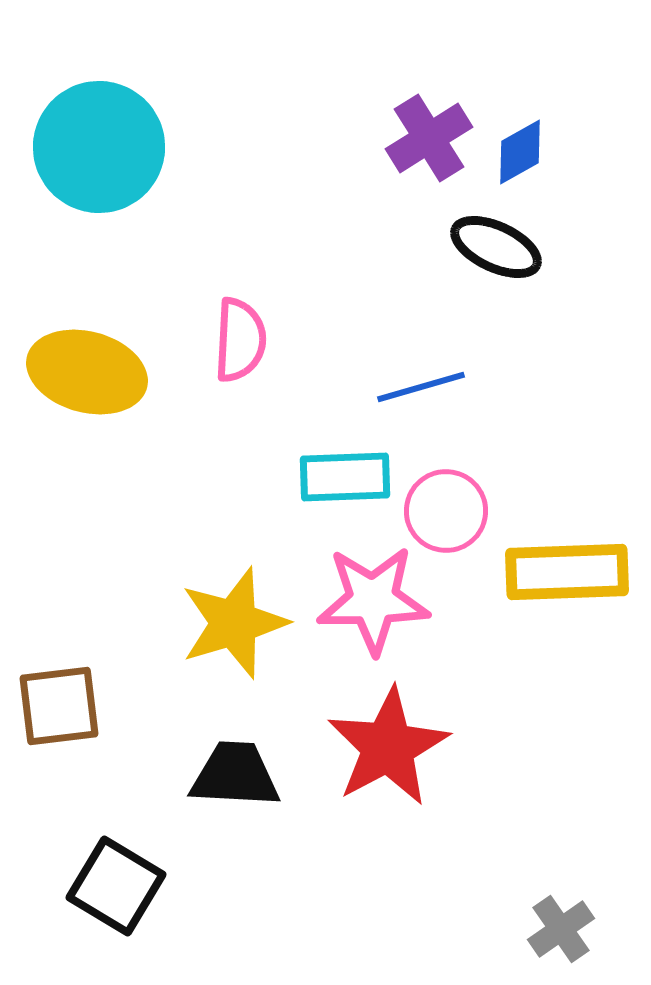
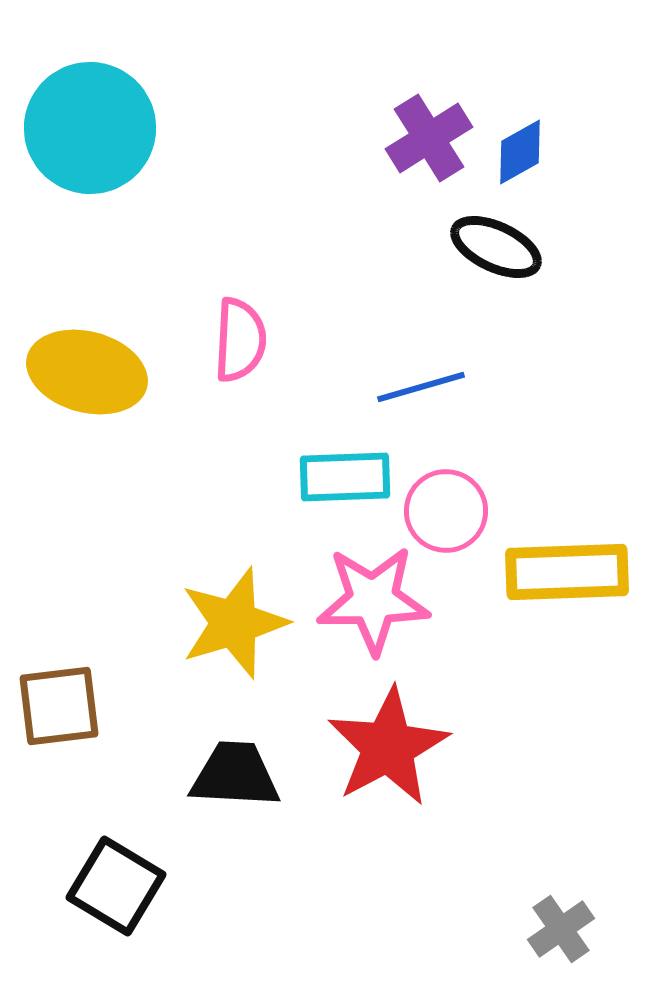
cyan circle: moved 9 px left, 19 px up
